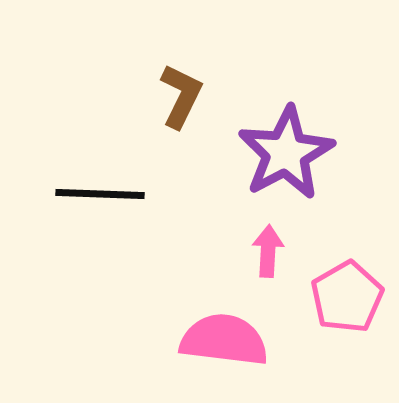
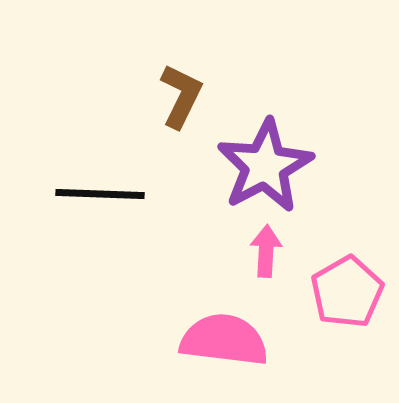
purple star: moved 21 px left, 13 px down
pink arrow: moved 2 px left
pink pentagon: moved 5 px up
